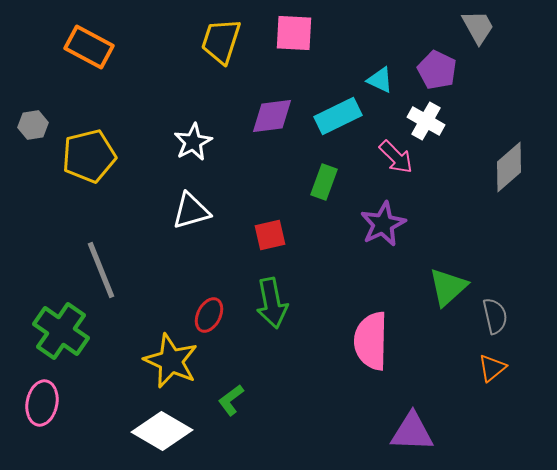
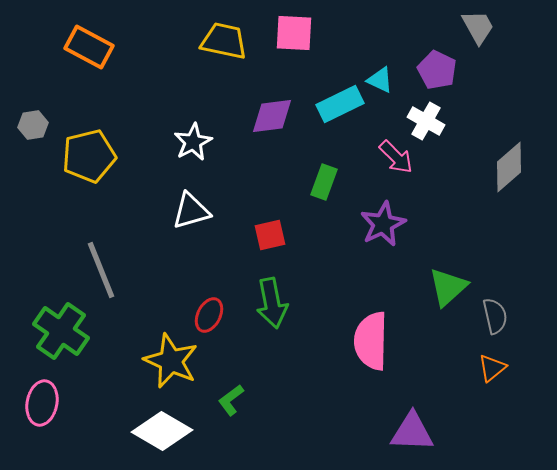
yellow trapezoid: moved 3 px right; rotated 84 degrees clockwise
cyan rectangle: moved 2 px right, 12 px up
